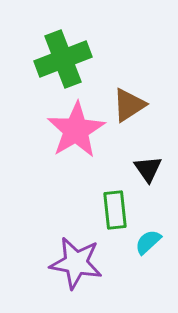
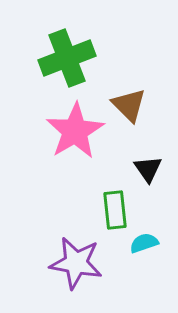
green cross: moved 4 px right, 1 px up
brown triangle: rotated 42 degrees counterclockwise
pink star: moved 1 px left, 1 px down
cyan semicircle: moved 4 px left, 1 px down; rotated 24 degrees clockwise
